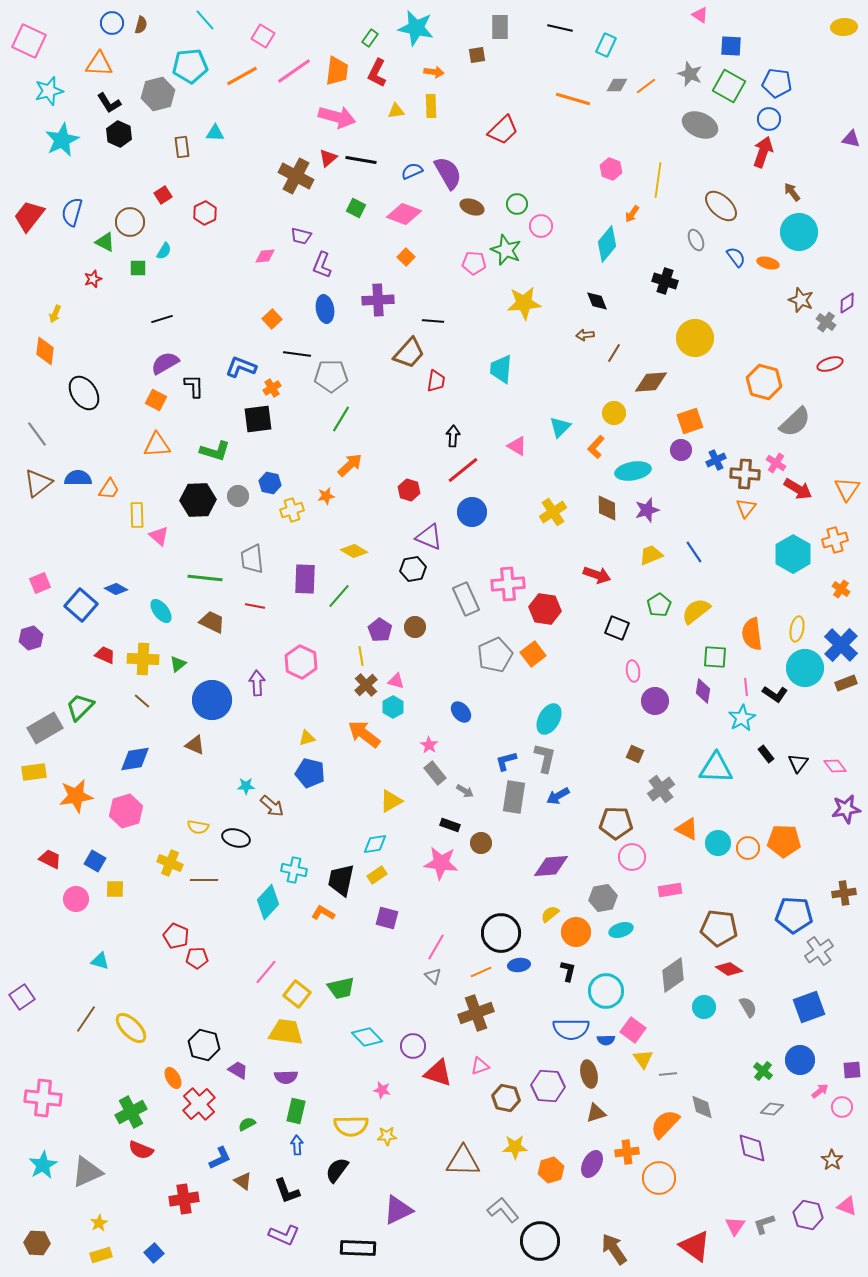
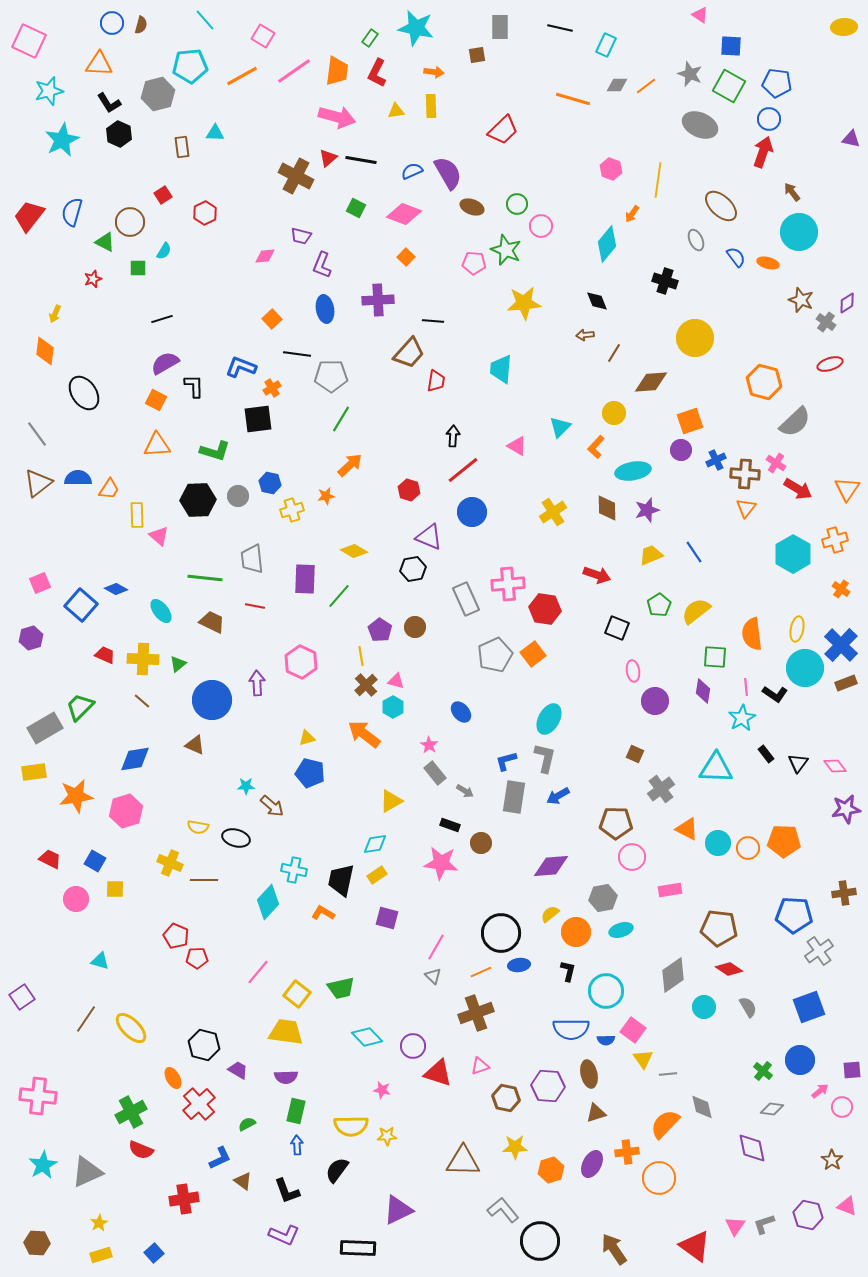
pink line at (266, 972): moved 8 px left
pink cross at (43, 1098): moved 5 px left, 2 px up
